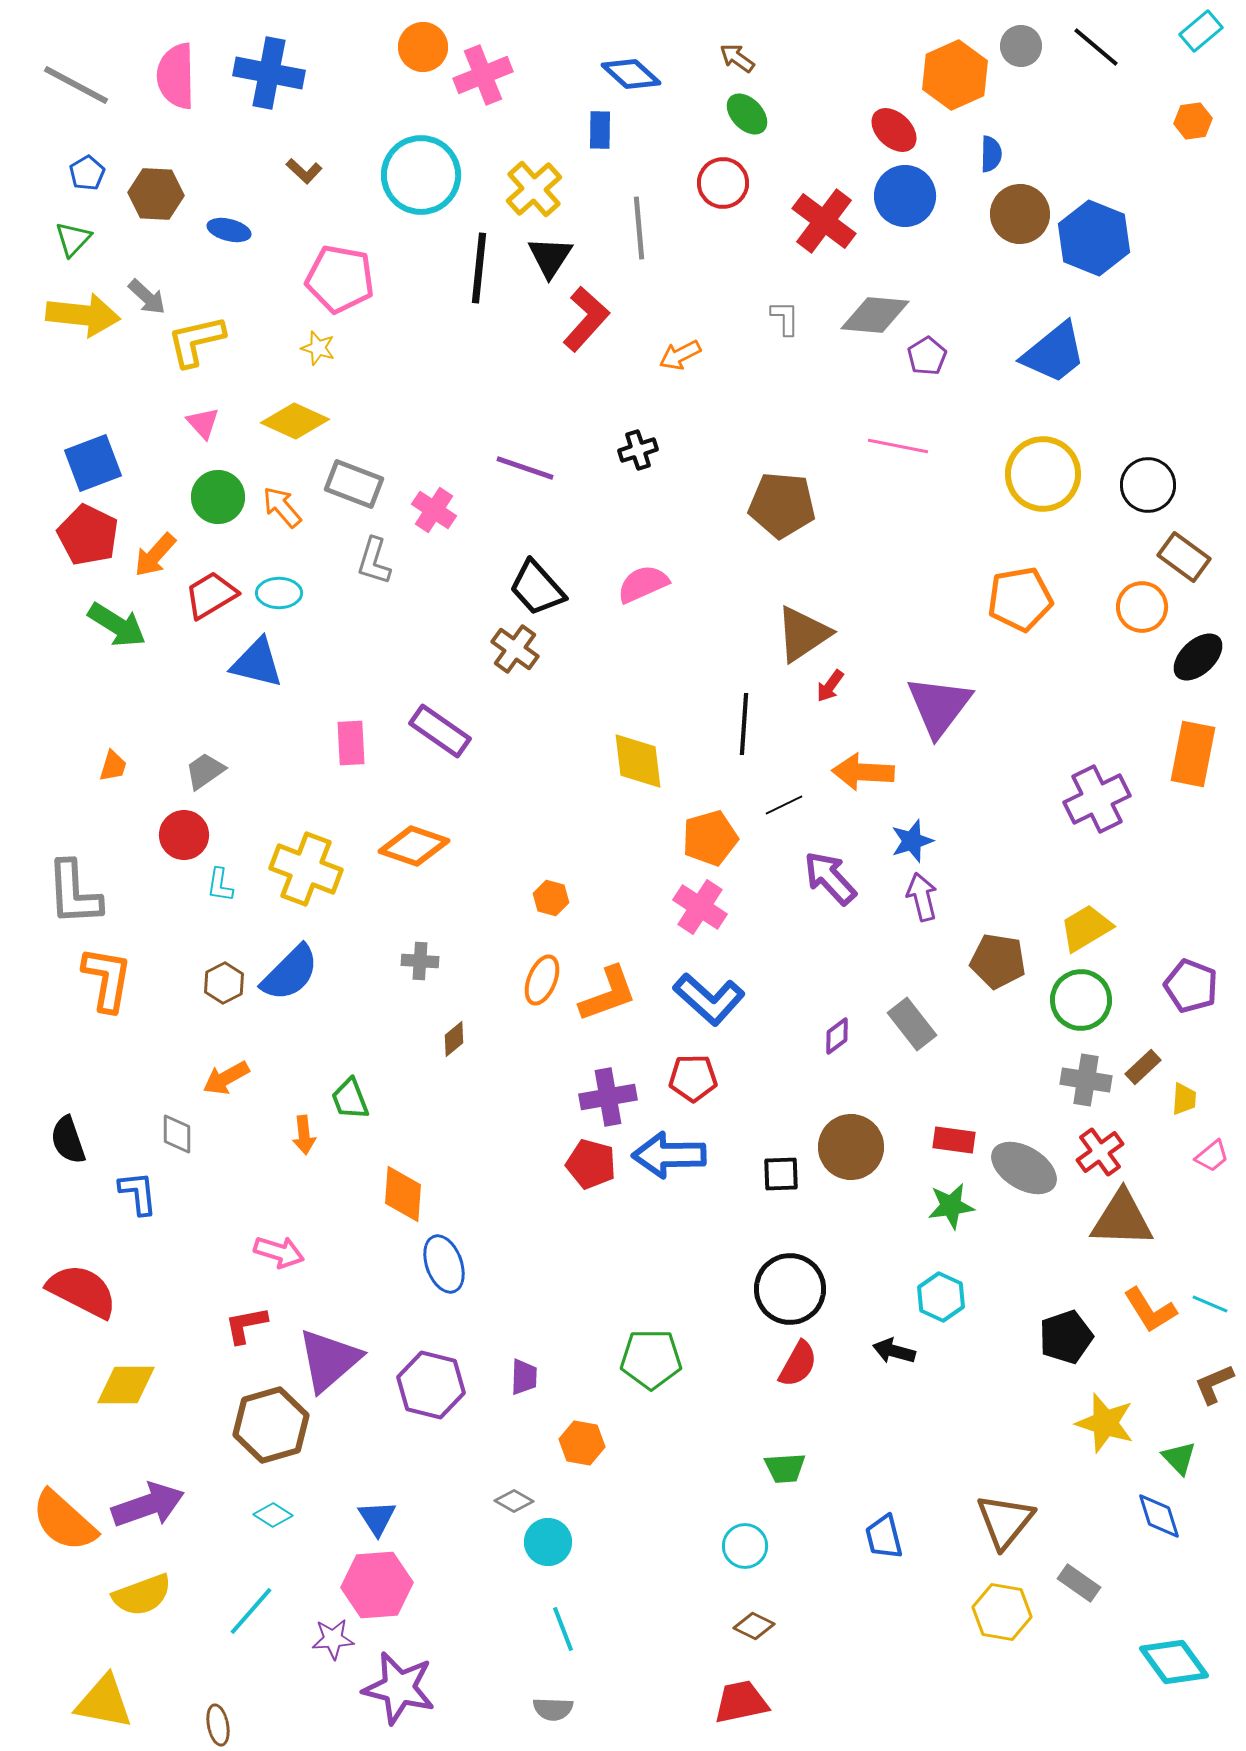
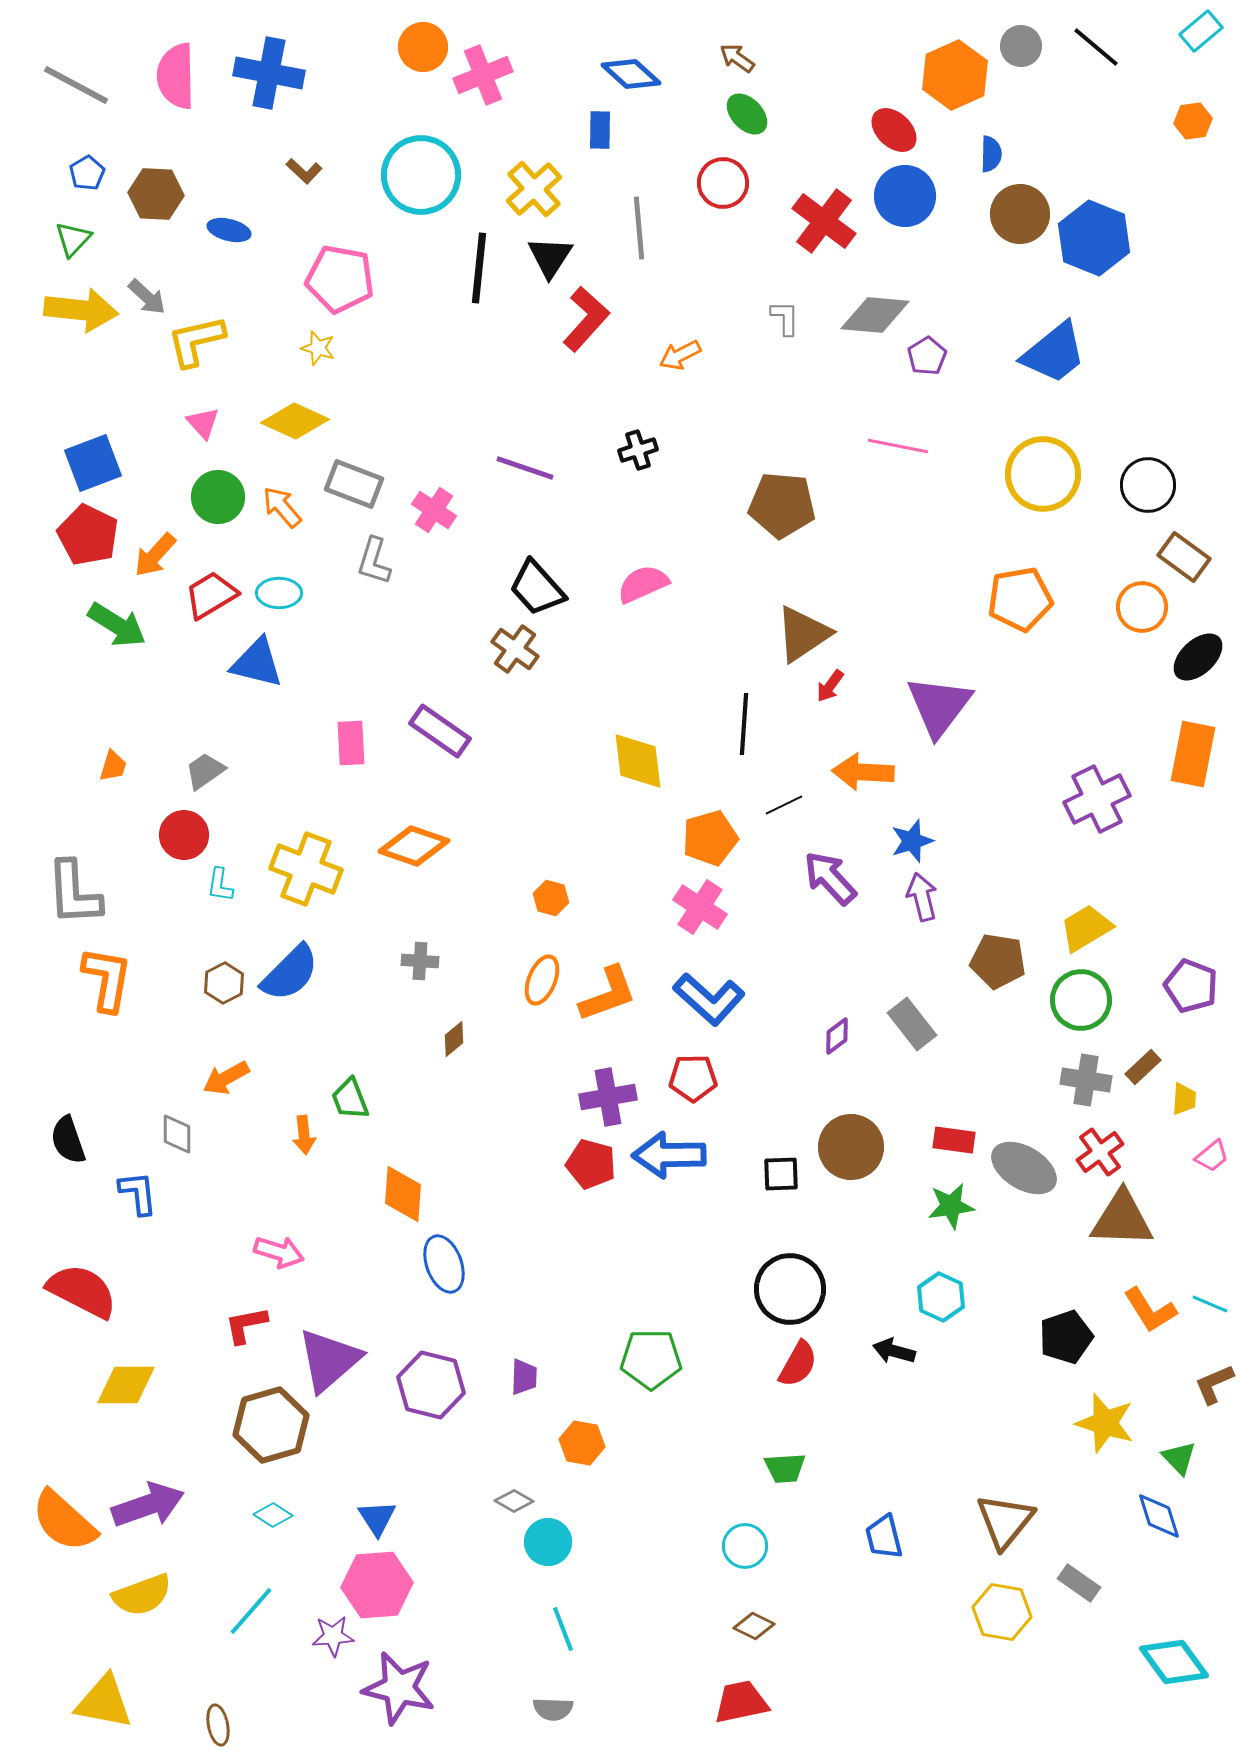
yellow arrow at (83, 315): moved 2 px left, 5 px up
purple star at (333, 1639): moved 3 px up
